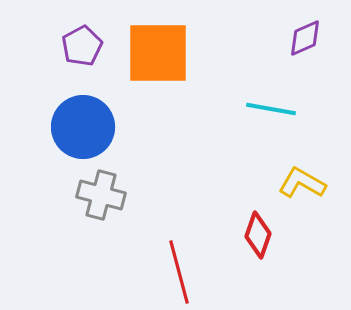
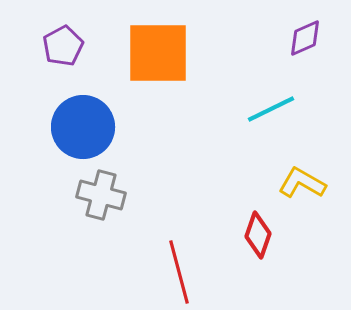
purple pentagon: moved 19 px left
cyan line: rotated 36 degrees counterclockwise
